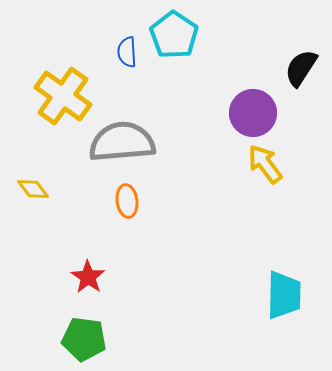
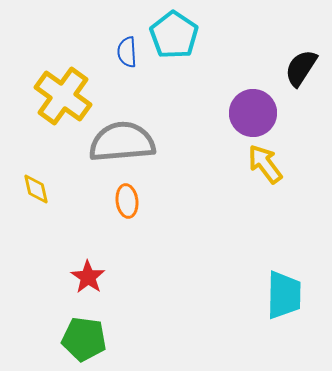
yellow diamond: moved 3 px right; rotated 24 degrees clockwise
